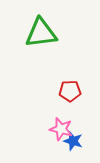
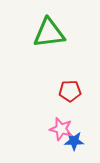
green triangle: moved 8 px right
blue star: moved 1 px right; rotated 18 degrees counterclockwise
